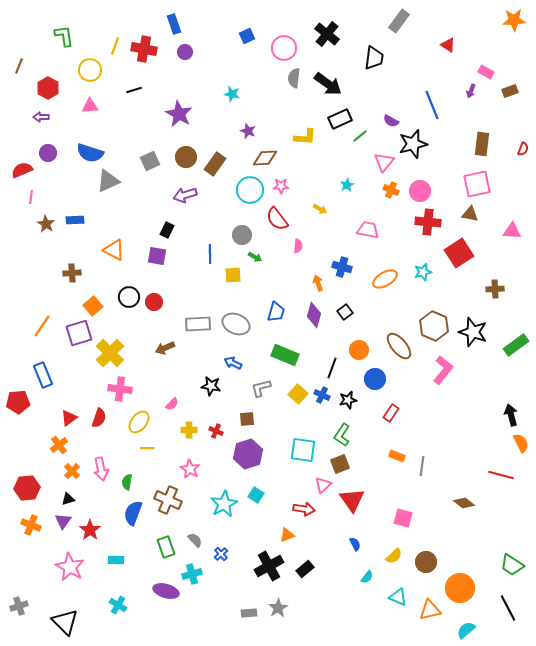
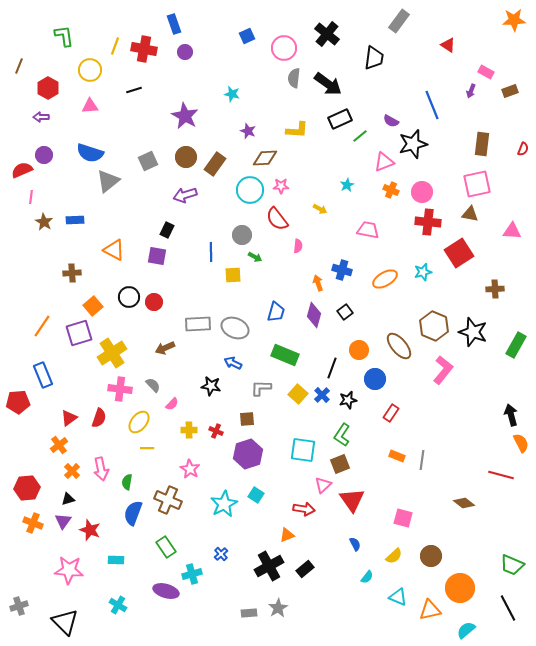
purple star at (179, 114): moved 6 px right, 2 px down
yellow L-shape at (305, 137): moved 8 px left, 7 px up
purple circle at (48, 153): moved 4 px left, 2 px down
gray square at (150, 161): moved 2 px left
pink triangle at (384, 162): rotated 30 degrees clockwise
gray triangle at (108, 181): rotated 15 degrees counterclockwise
pink circle at (420, 191): moved 2 px right, 1 px down
brown star at (46, 224): moved 2 px left, 2 px up
blue line at (210, 254): moved 1 px right, 2 px up
blue cross at (342, 267): moved 3 px down
gray ellipse at (236, 324): moved 1 px left, 4 px down
green rectangle at (516, 345): rotated 25 degrees counterclockwise
yellow cross at (110, 353): moved 2 px right; rotated 12 degrees clockwise
gray L-shape at (261, 388): rotated 15 degrees clockwise
blue cross at (322, 395): rotated 21 degrees clockwise
gray line at (422, 466): moved 6 px up
orange cross at (31, 525): moved 2 px right, 2 px up
red star at (90, 530): rotated 15 degrees counterclockwise
gray semicircle at (195, 540): moved 42 px left, 155 px up
green rectangle at (166, 547): rotated 15 degrees counterclockwise
brown circle at (426, 562): moved 5 px right, 6 px up
green trapezoid at (512, 565): rotated 10 degrees counterclockwise
pink star at (70, 567): moved 1 px left, 3 px down; rotated 24 degrees counterclockwise
